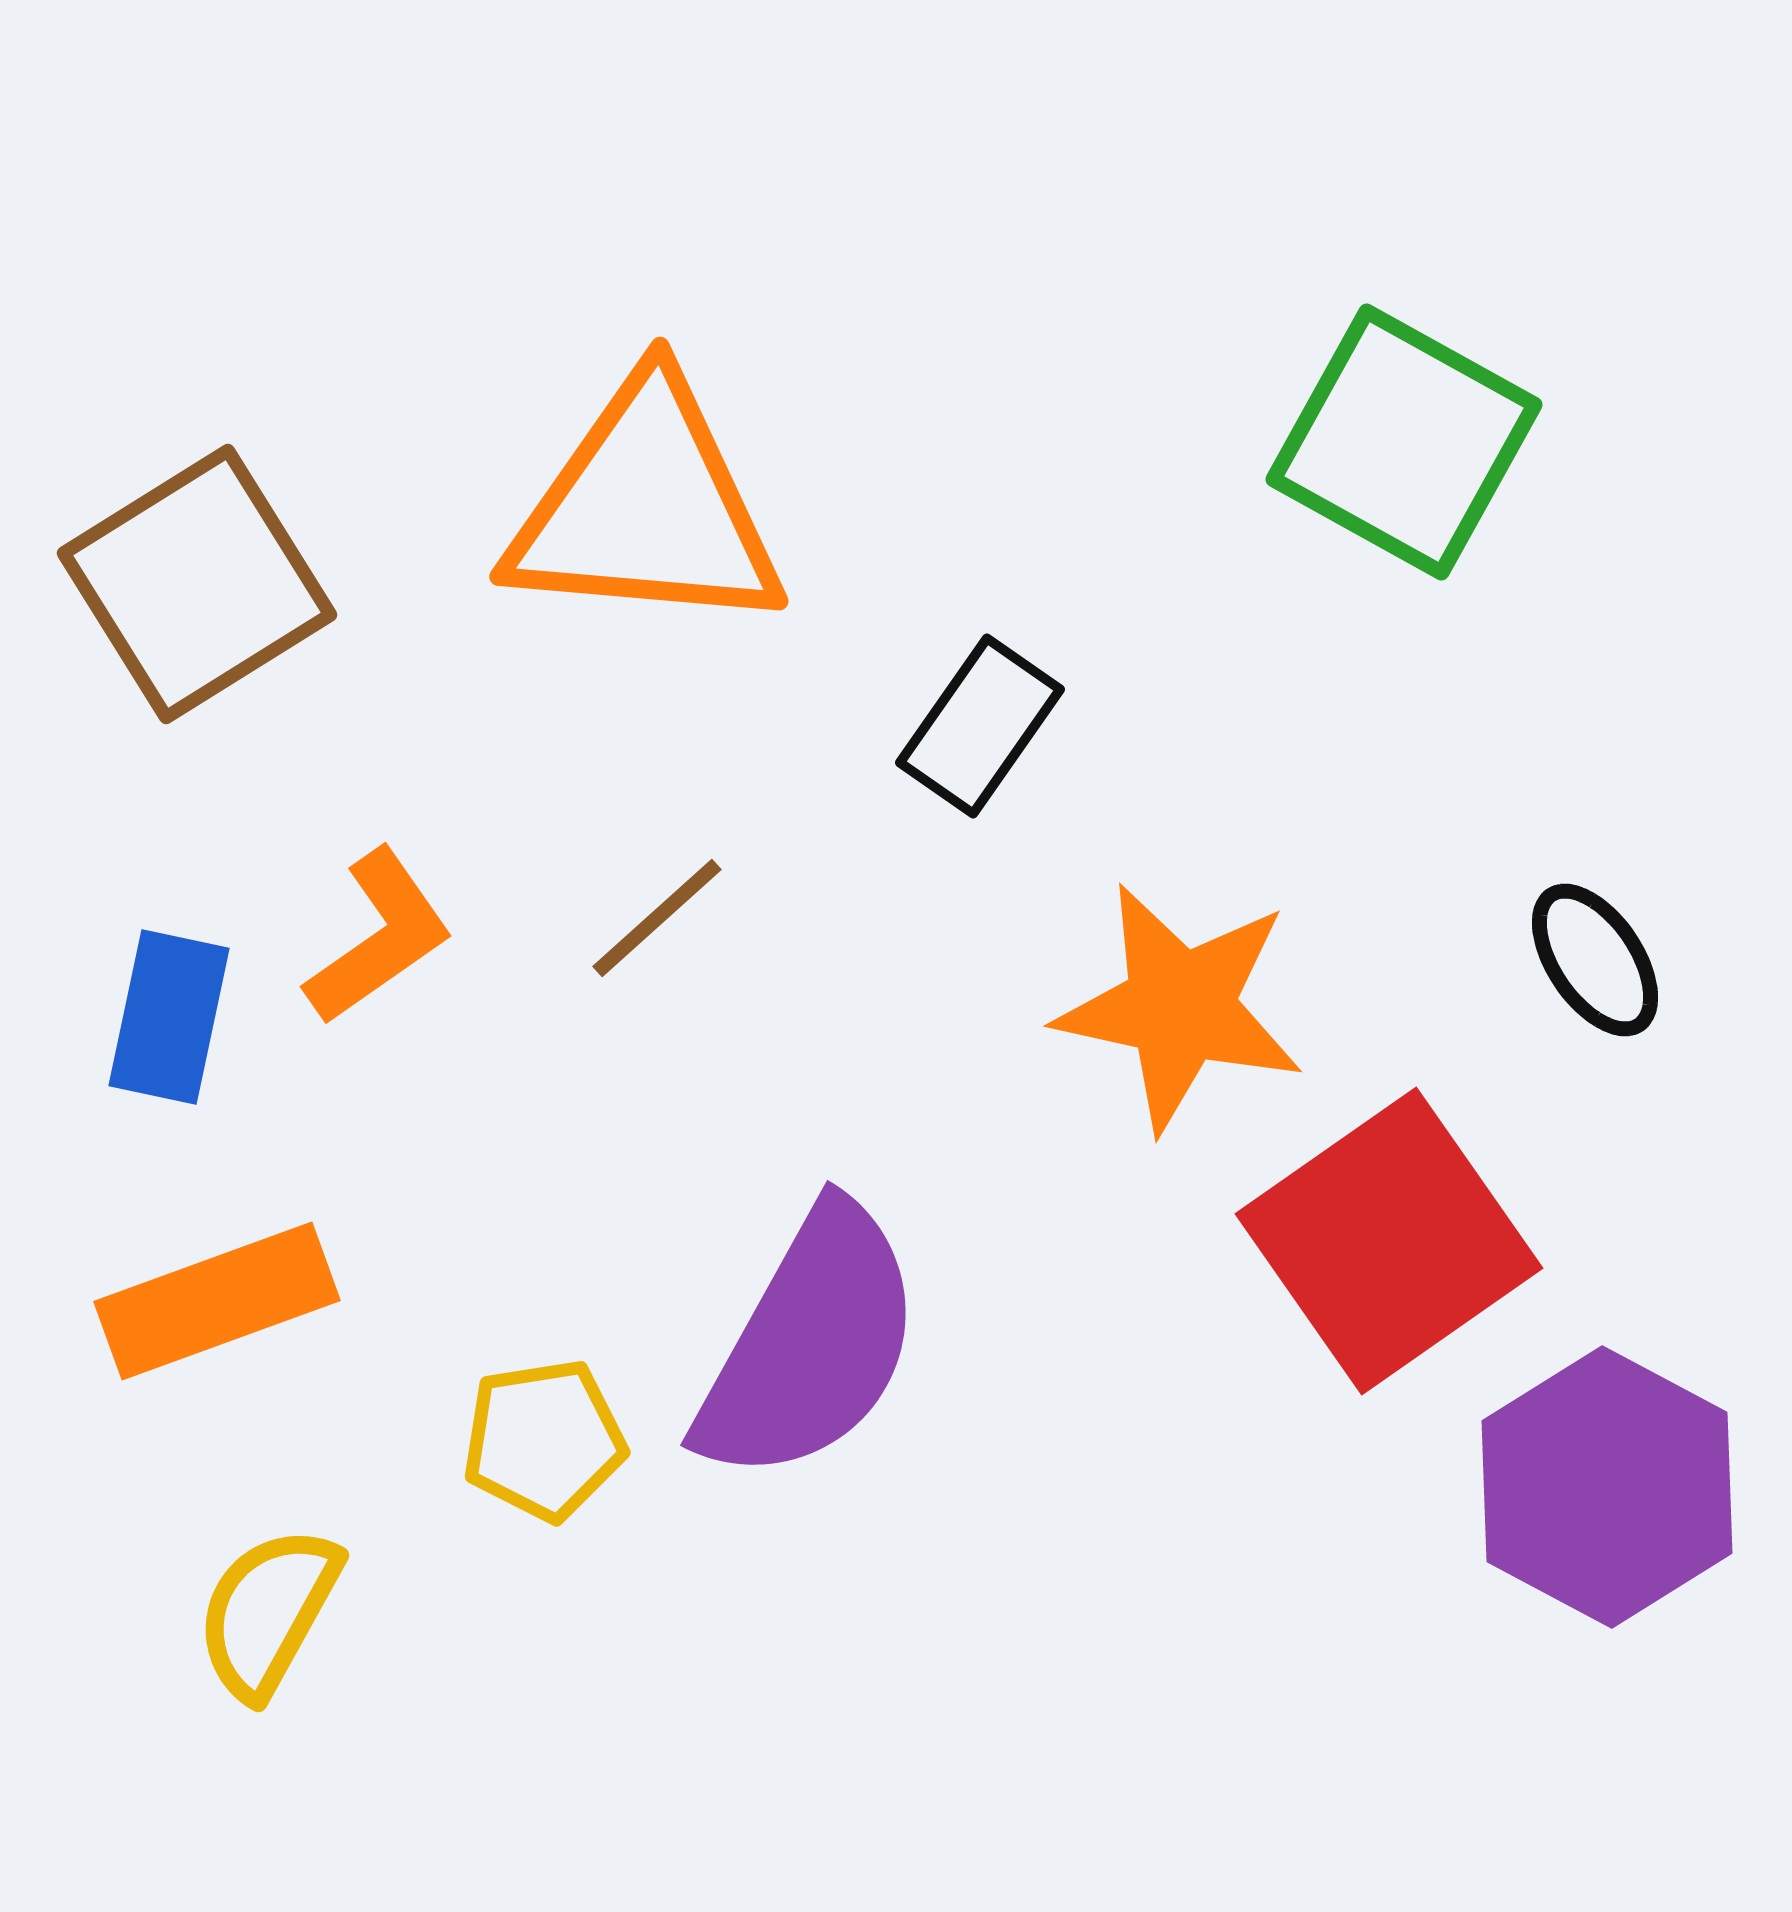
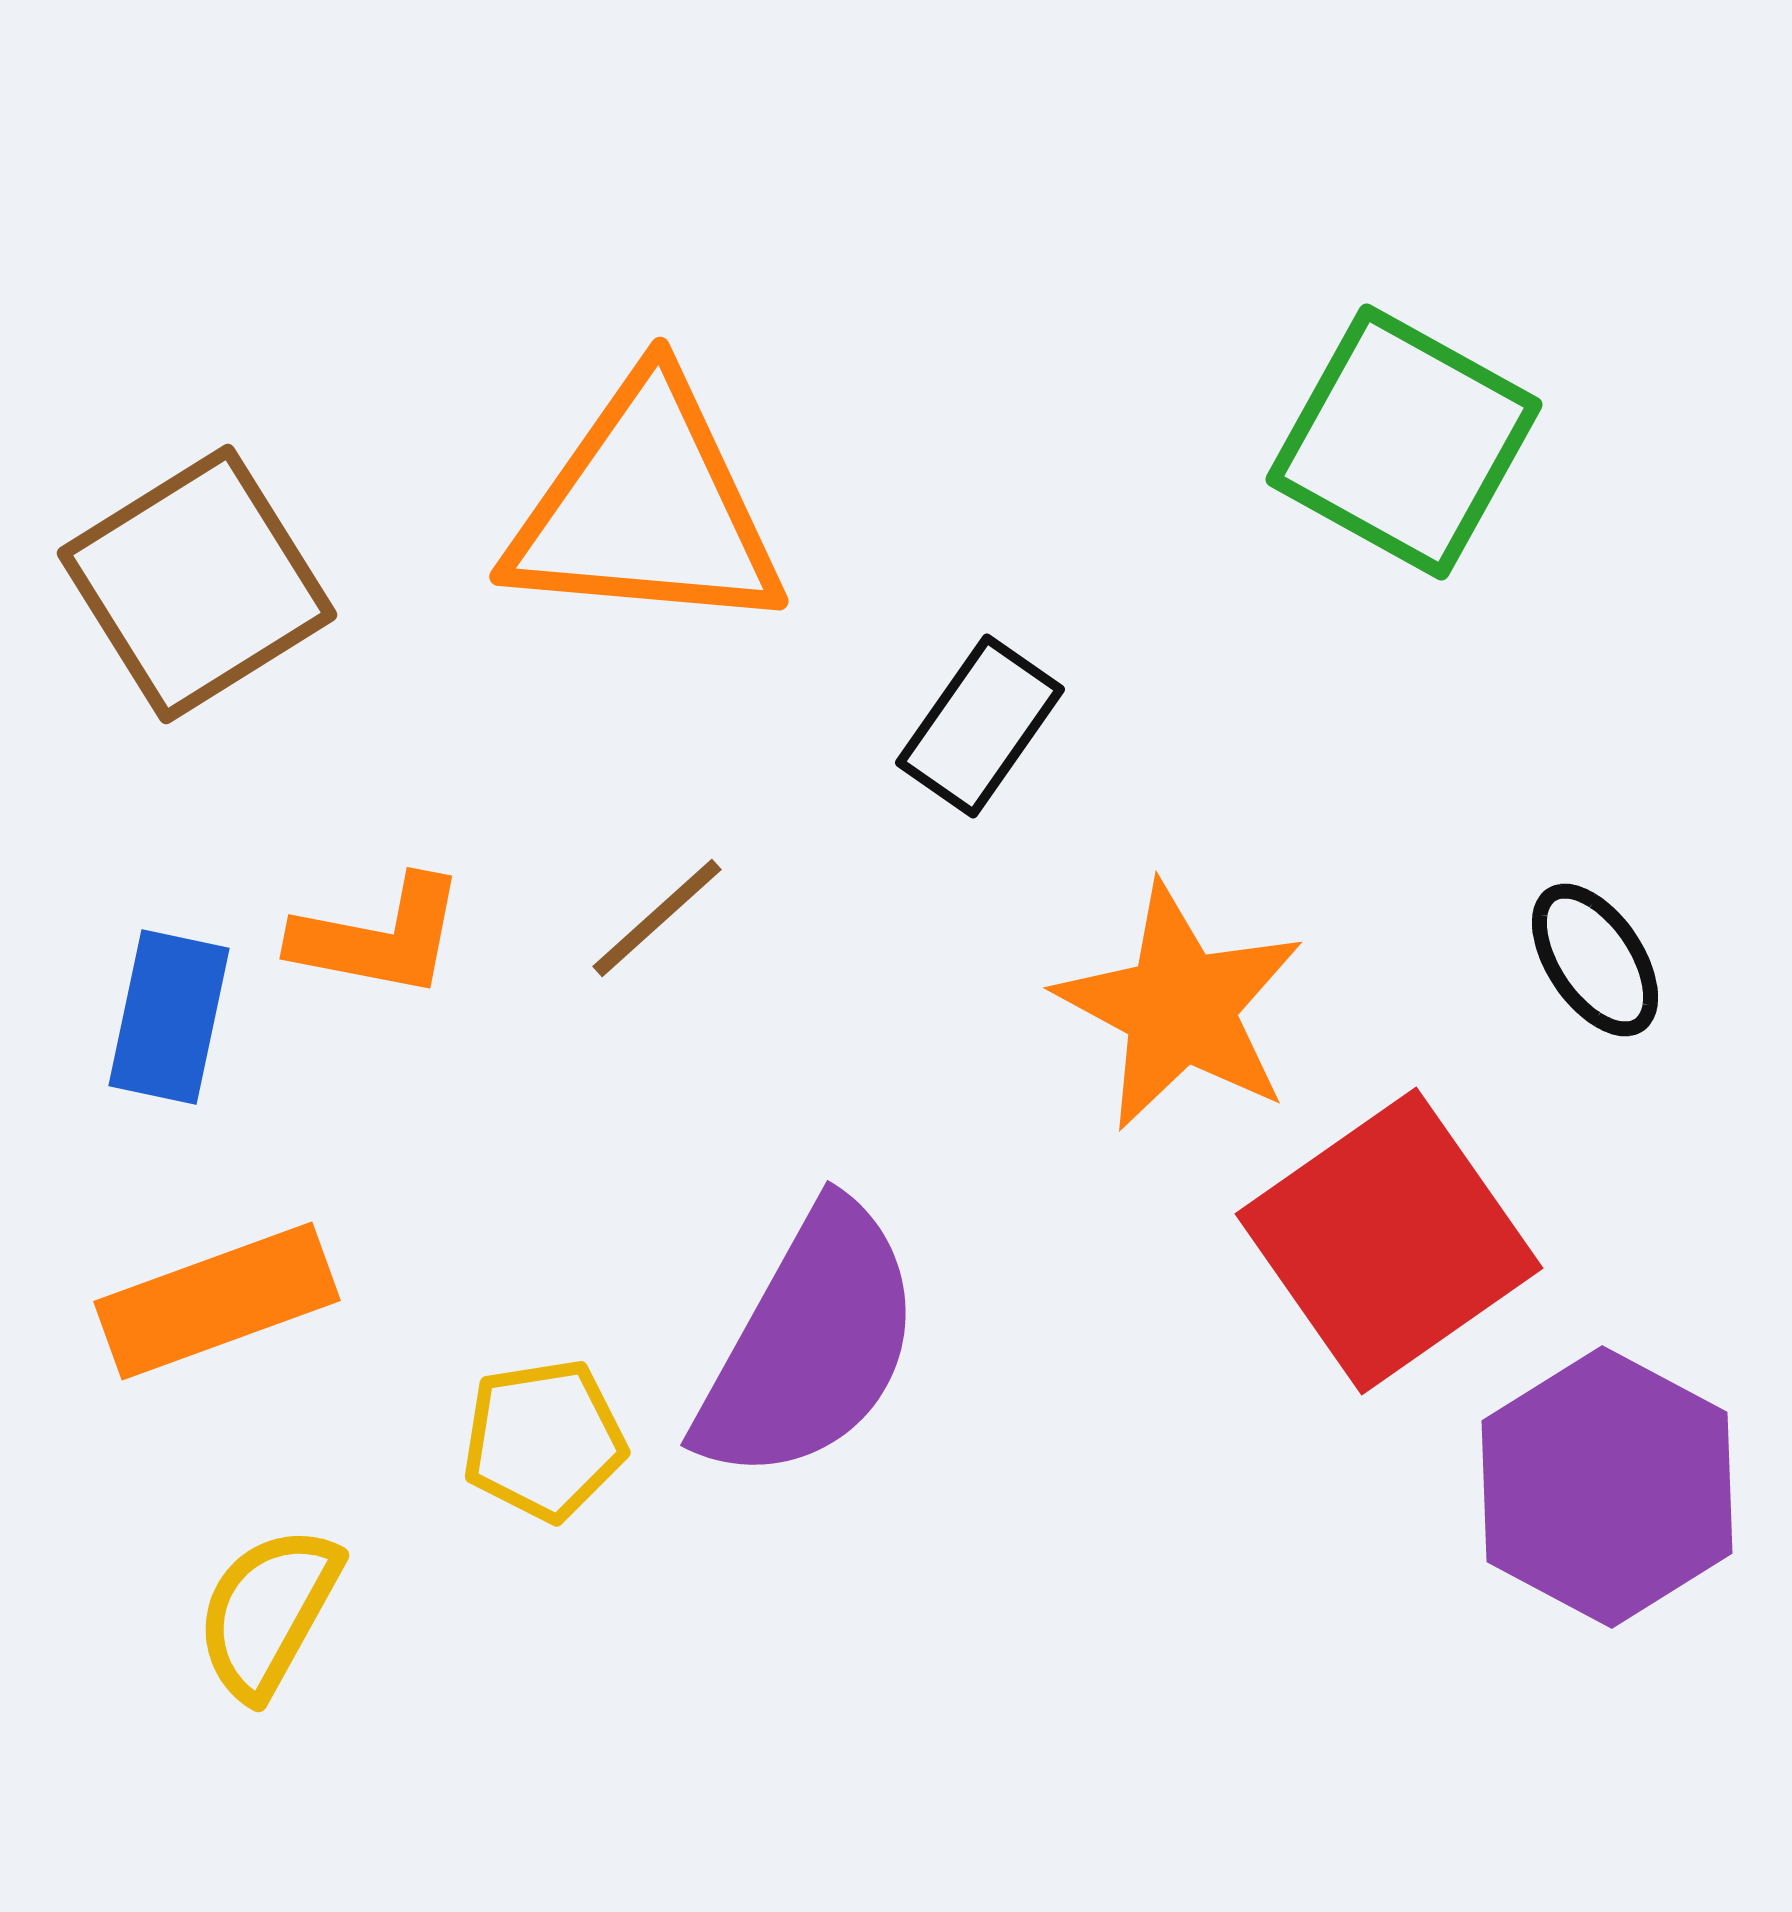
orange L-shape: rotated 46 degrees clockwise
orange star: rotated 16 degrees clockwise
